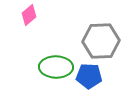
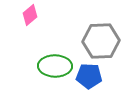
pink diamond: moved 1 px right
green ellipse: moved 1 px left, 1 px up
